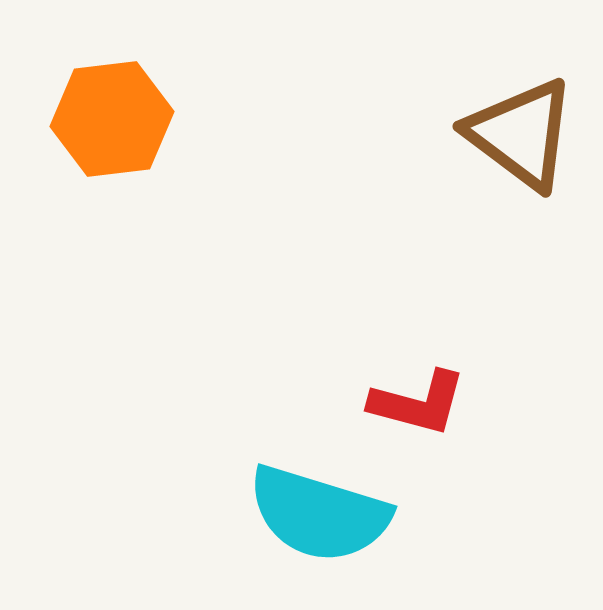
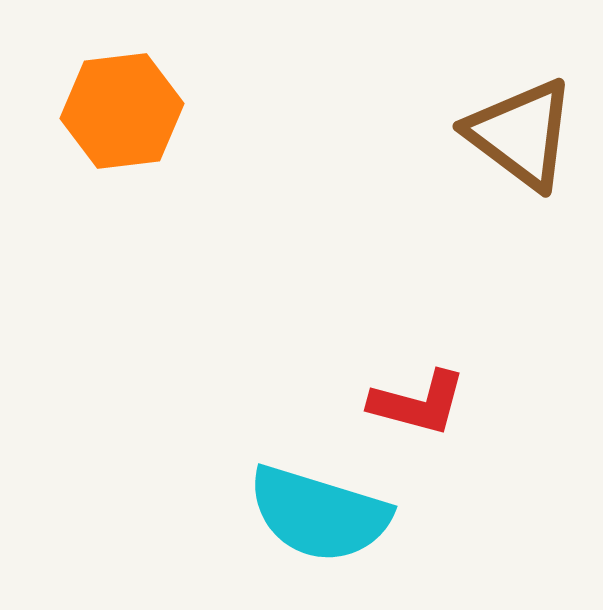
orange hexagon: moved 10 px right, 8 px up
